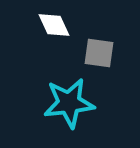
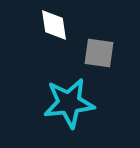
white diamond: rotated 16 degrees clockwise
